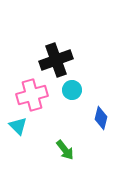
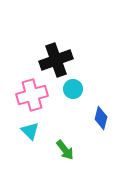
cyan circle: moved 1 px right, 1 px up
cyan triangle: moved 12 px right, 5 px down
